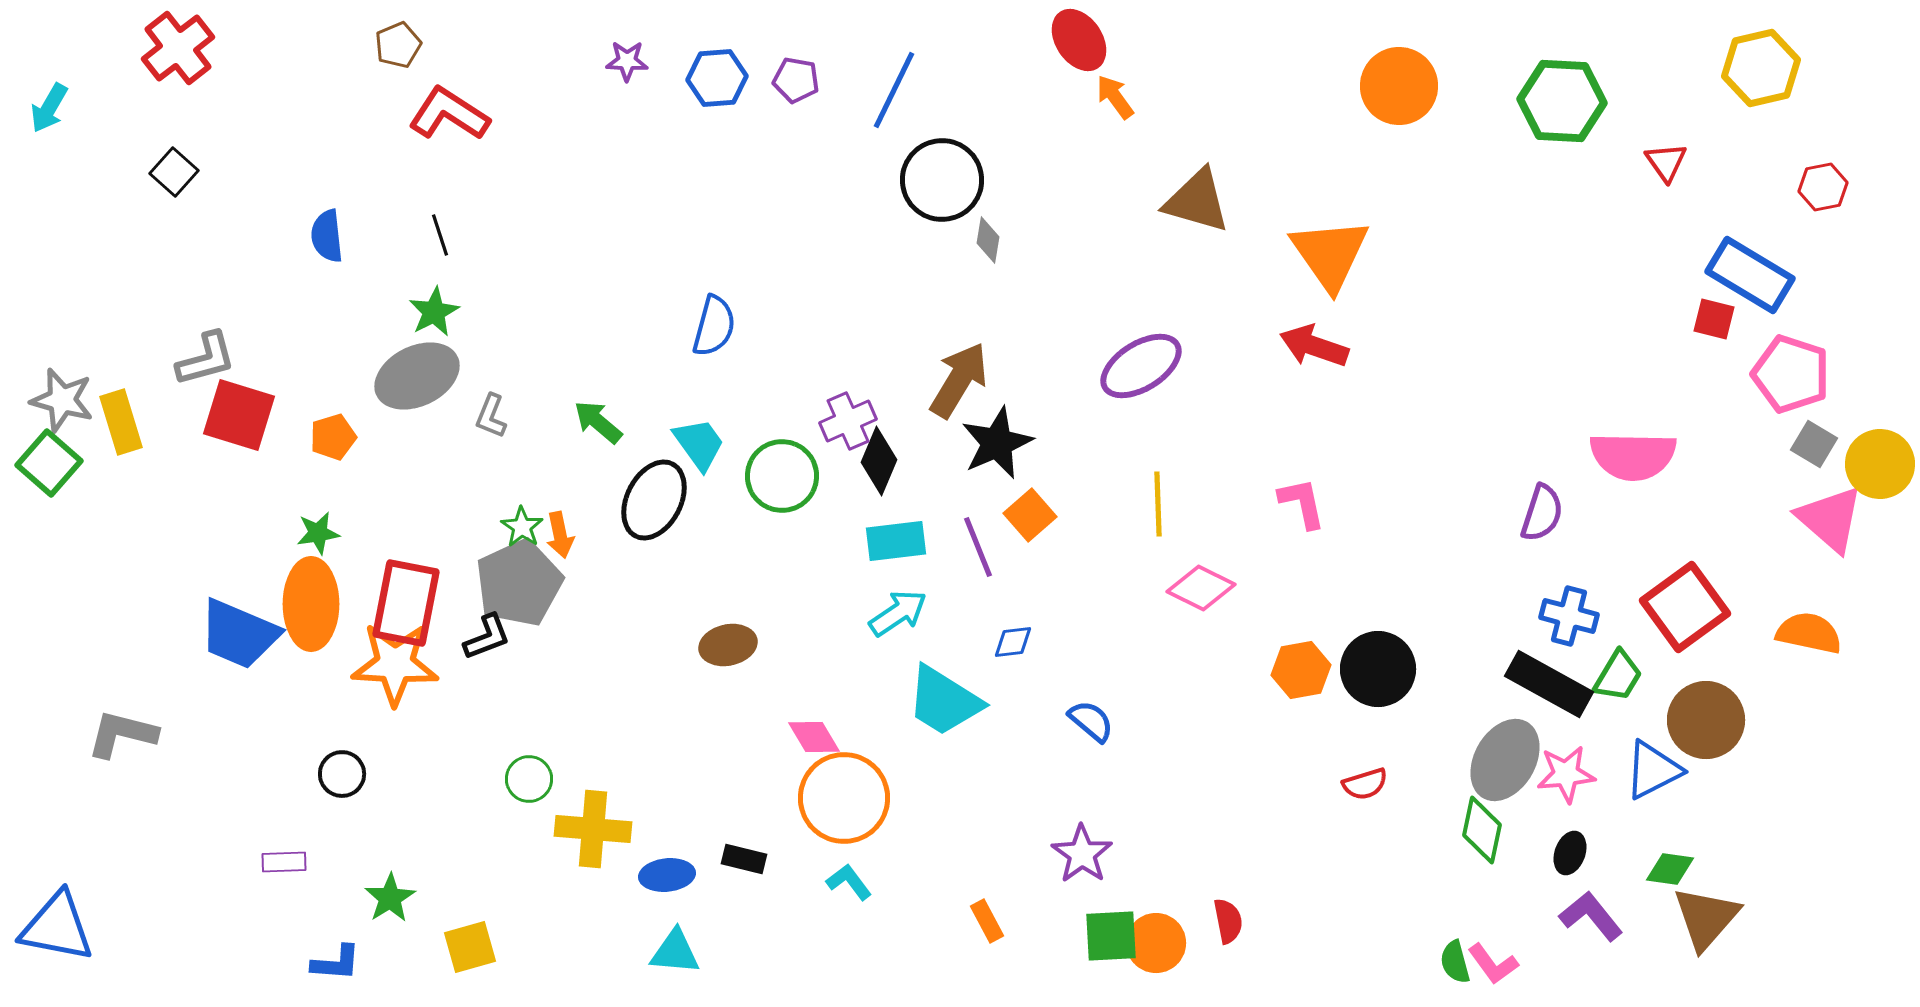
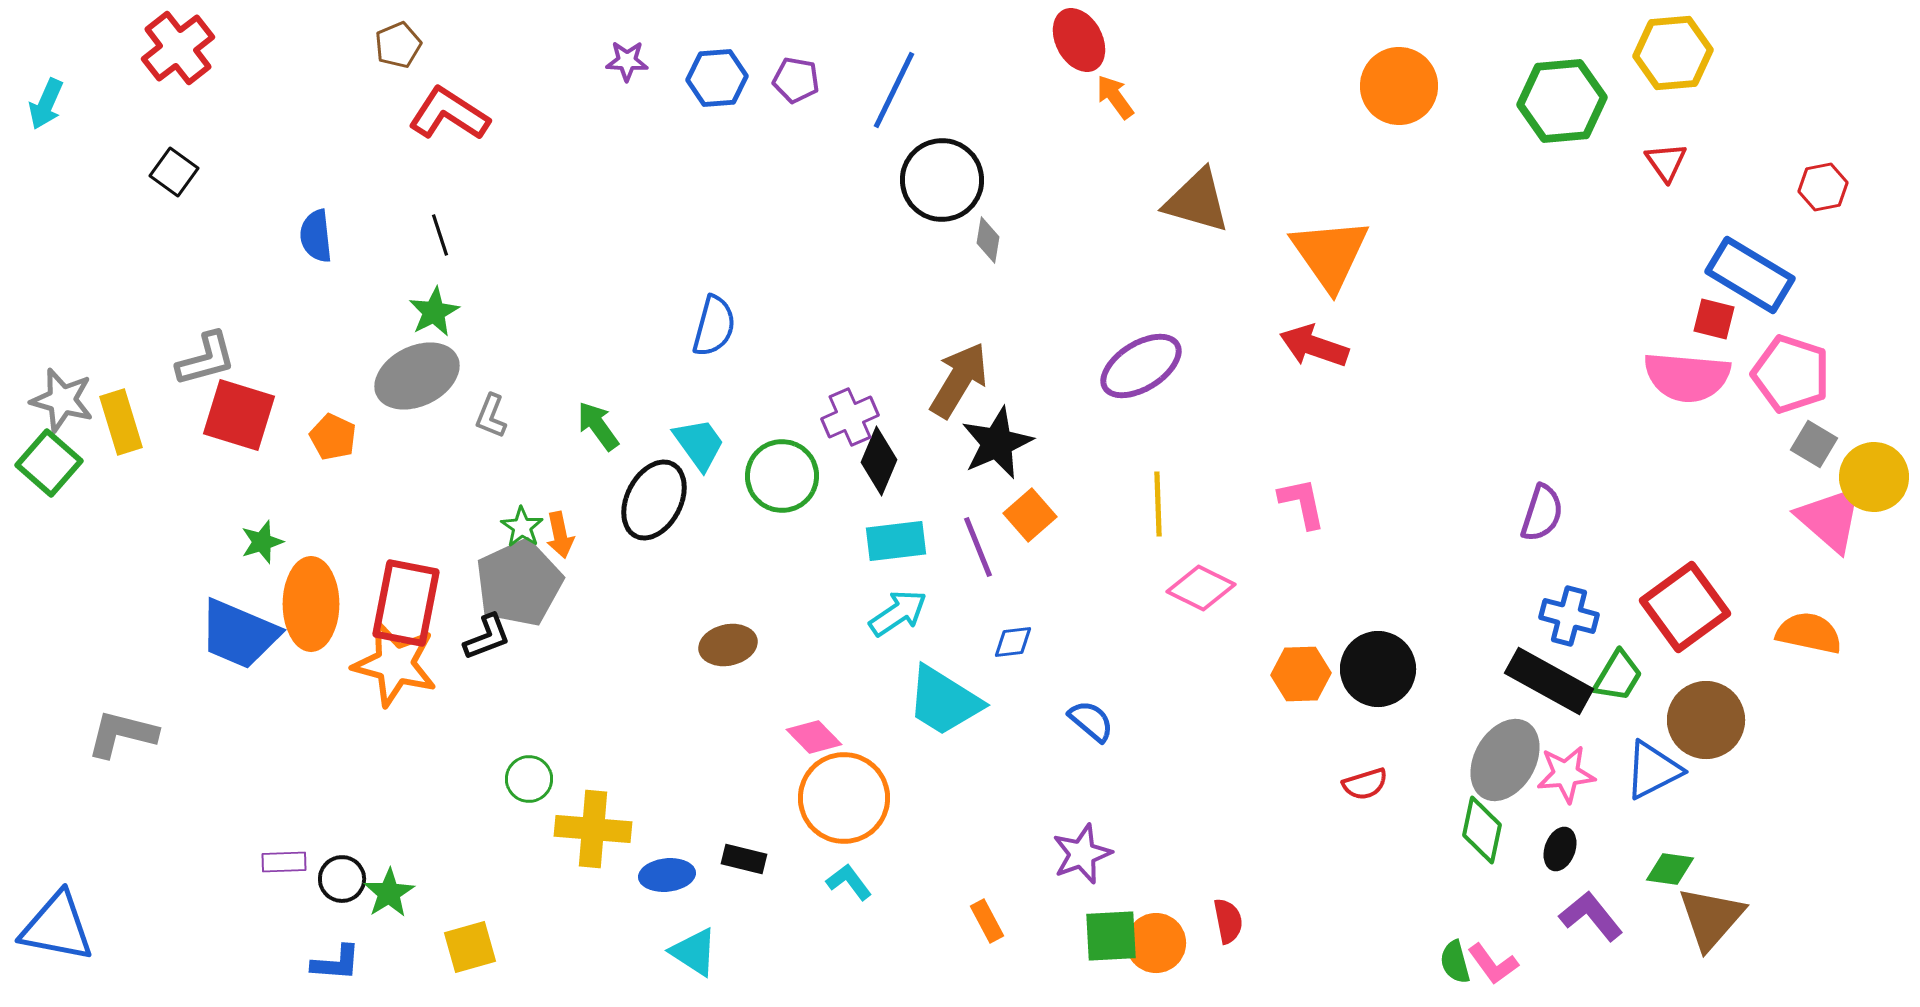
red ellipse at (1079, 40): rotated 6 degrees clockwise
yellow hexagon at (1761, 68): moved 88 px left, 15 px up; rotated 8 degrees clockwise
green hexagon at (1562, 101): rotated 8 degrees counterclockwise
cyan arrow at (49, 108): moved 3 px left, 4 px up; rotated 6 degrees counterclockwise
black square at (174, 172): rotated 6 degrees counterclockwise
blue semicircle at (327, 236): moved 11 px left
purple cross at (848, 421): moved 2 px right, 4 px up
green arrow at (598, 422): moved 4 px down; rotated 14 degrees clockwise
orange pentagon at (333, 437): rotated 30 degrees counterclockwise
pink semicircle at (1633, 456): moved 54 px right, 79 px up; rotated 4 degrees clockwise
yellow circle at (1880, 464): moved 6 px left, 13 px down
green star at (318, 533): moved 56 px left, 9 px down; rotated 9 degrees counterclockwise
orange star at (395, 664): rotated 12 degrees clockwise
orange hexagon at (1301, 670): moved 4 px down; rotated 8 degrees clockwise
black rectangle at (1549, 684): moved 3 px up
pink diamond at (814, 737): rotated 14 degrees counterclockwise
black circle at (342, 774): moved 105 px down
black ellipse at (1570, 853): moved 10 px left, 4 px up
purple star at (1082, 854): rotated 16 degrees clockwise
green star at (390, 898): moved 1 px left, 5 px up
brown triangle at (1706, 918): moved 5 px right
cyan triangle at (675, 952): moved 19 px right; rotated 28 degrees clockwise
